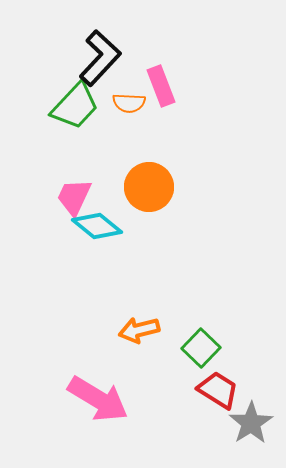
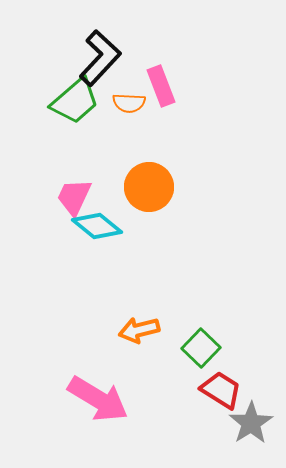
green trapezoid: moved 5 px up; rotated 6 degrees clockwise
red trapezoid: moved 3 px right
